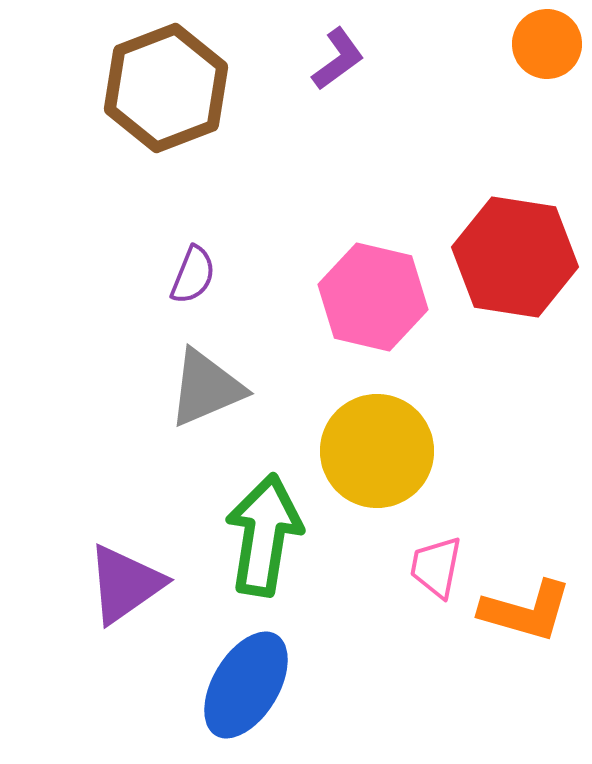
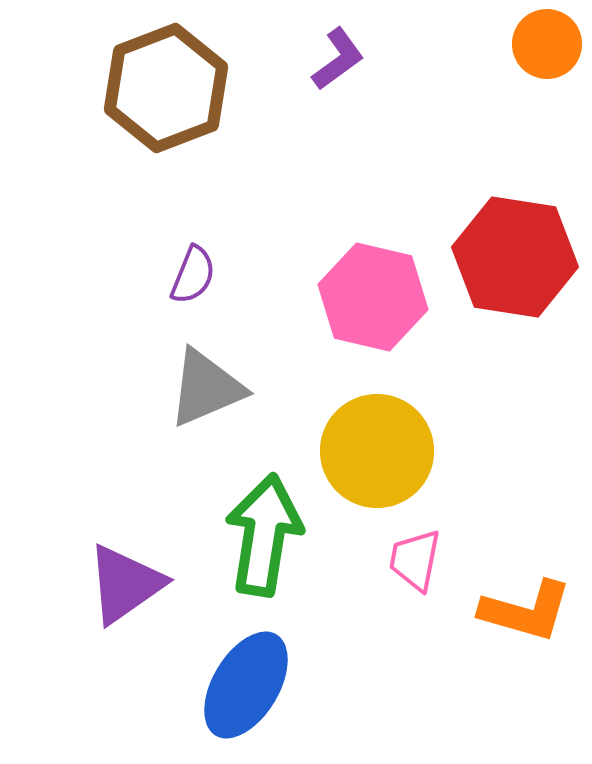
pink trapezoid: moved 21 px left, 7 px up
